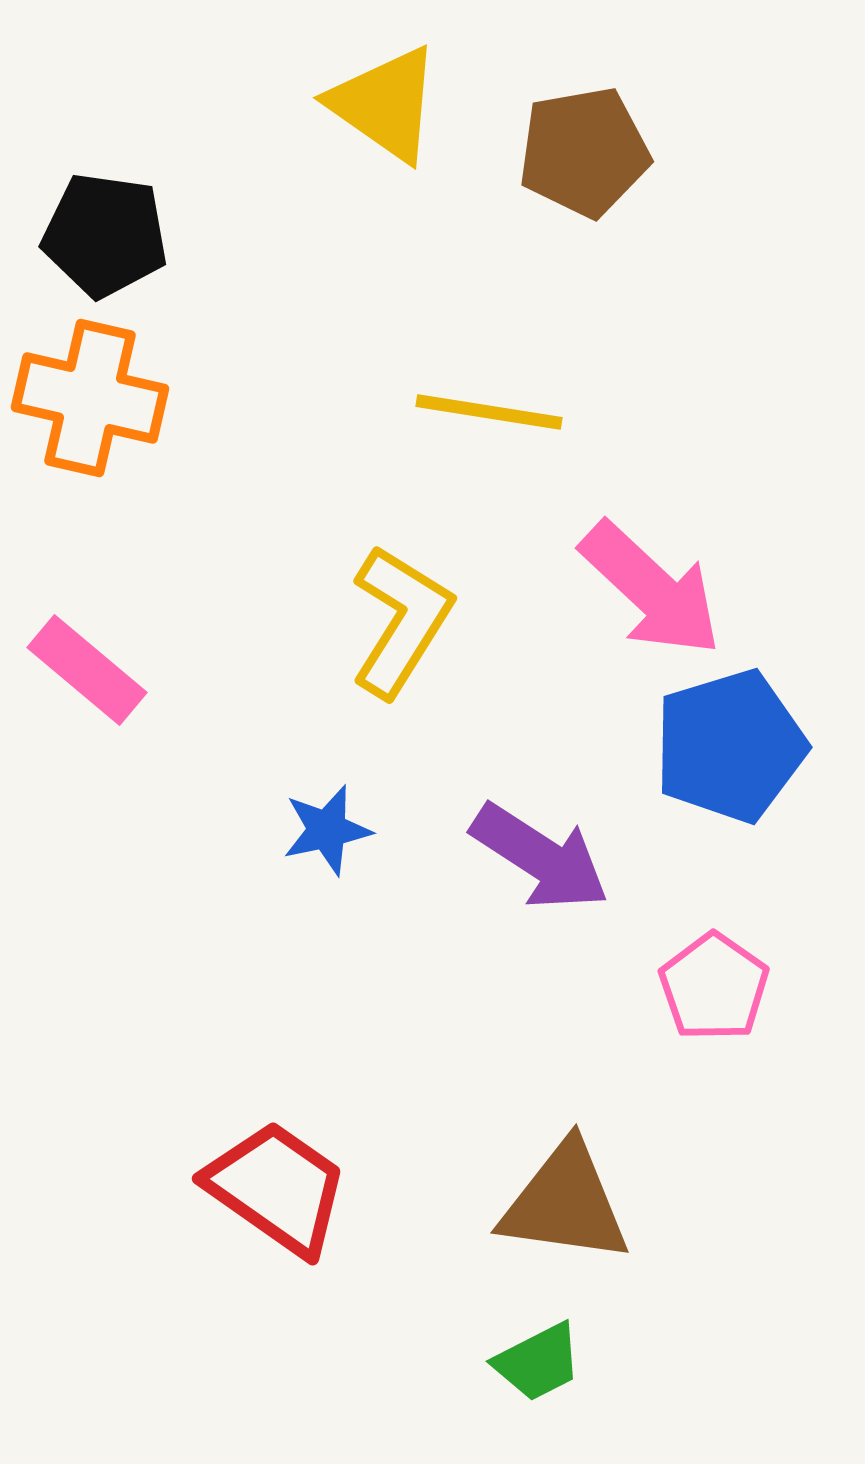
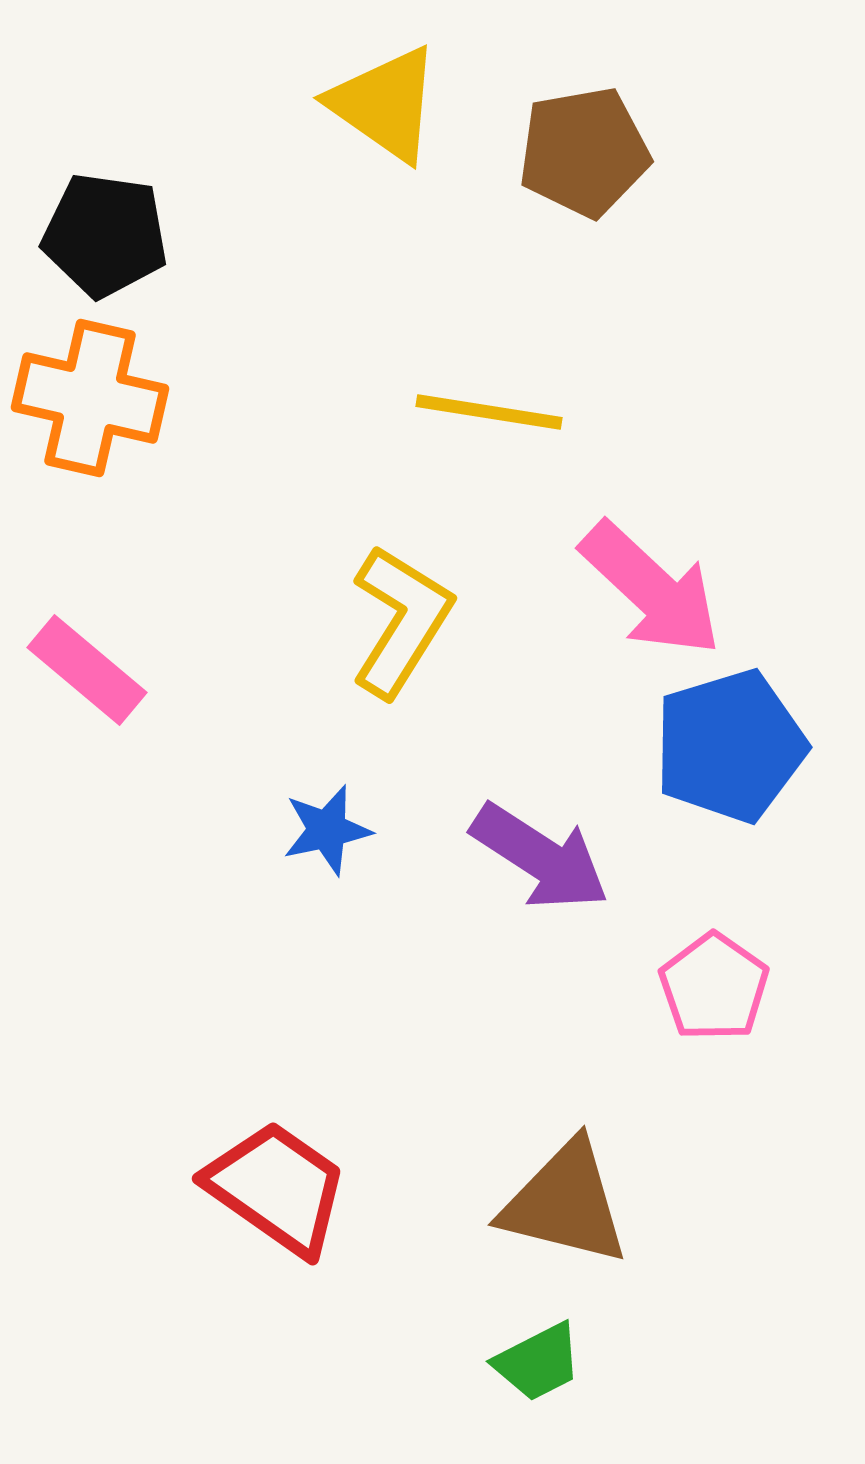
brown triangle: rotated 6 degrees clockwise
